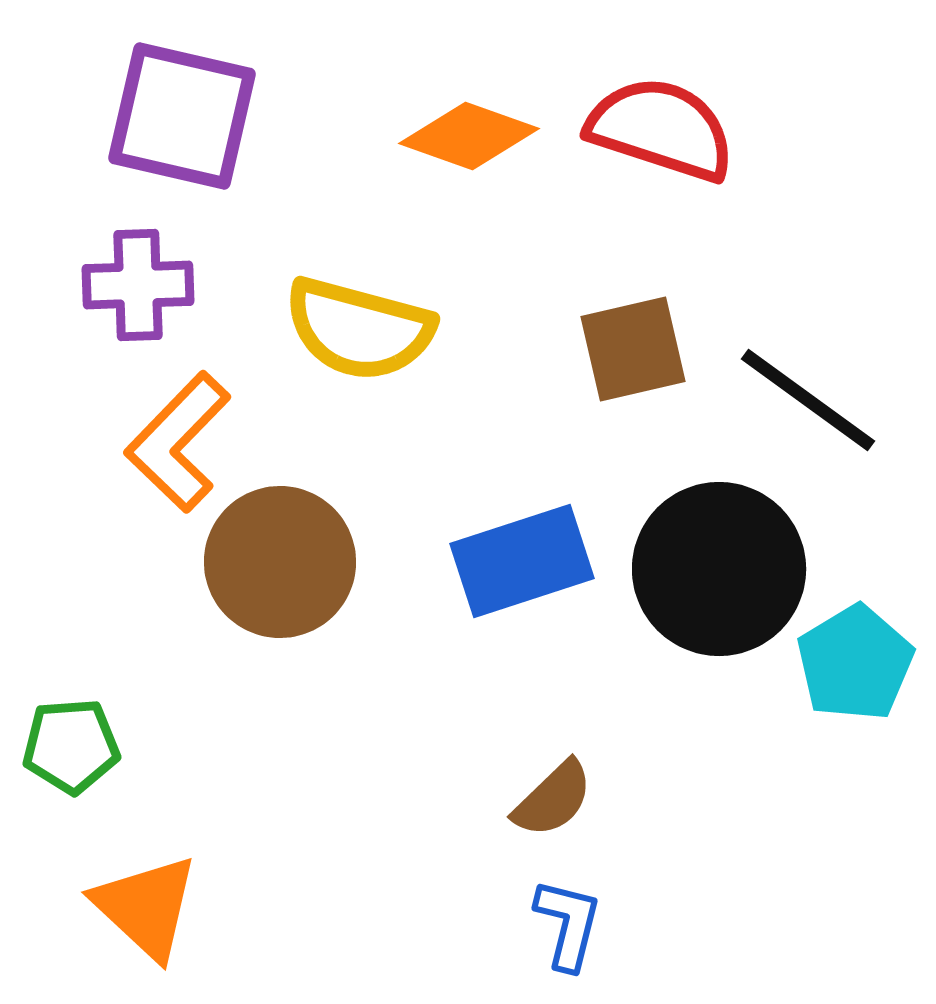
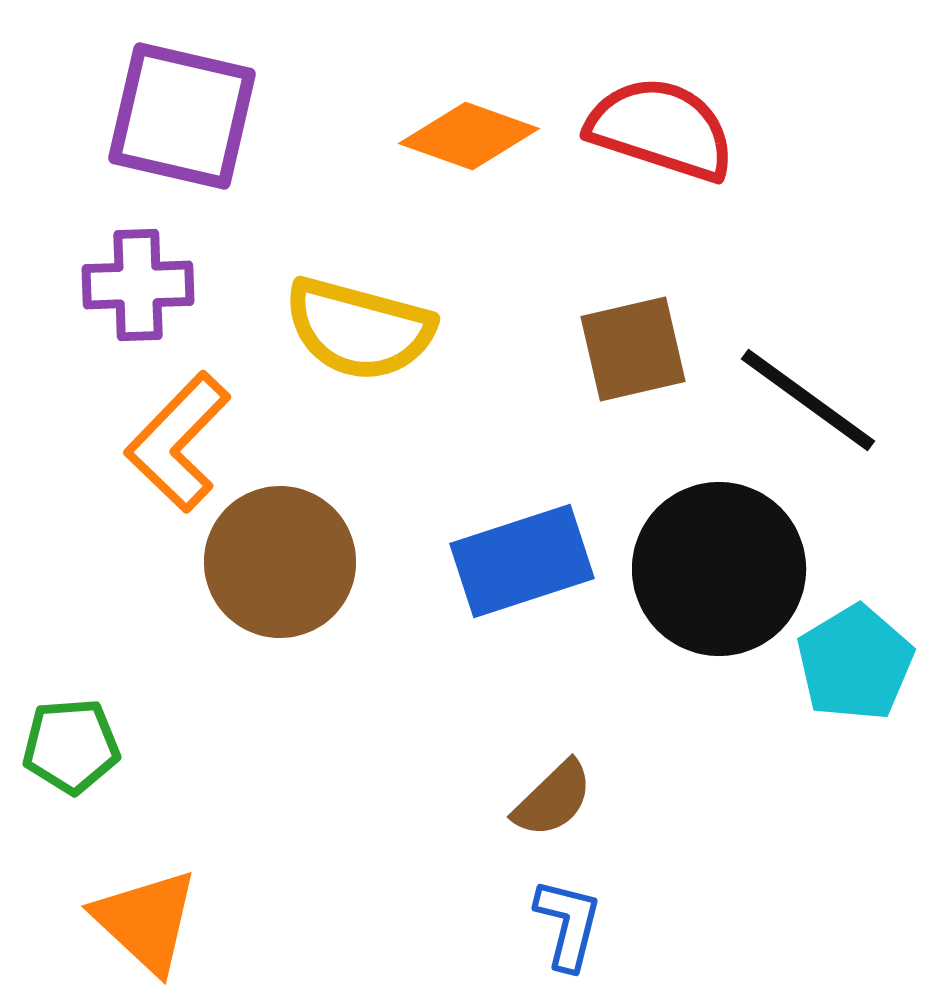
orange triangle: moved 14 px down
